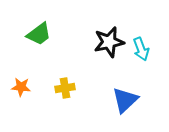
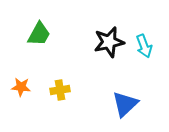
green trapezoid: rotated 24 degrees counterclockwise
cyan arrow: moved 3 px right, 3 px up
yellow cross: moved 5 px left, 2 px down
blue triangle: moved 4 px down
